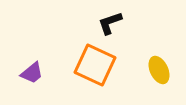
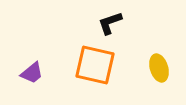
orange square: rotated 12 degrees counterclockwise
yellow ellipse: moved 2 px up; rotated 8 degrees clockwise
